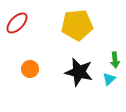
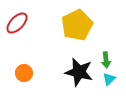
yellow pentagon: rotated 20 degrees counterclockwise
green arrow: moved 9 px left
orange circle: moved 6 px left, 4 px down
